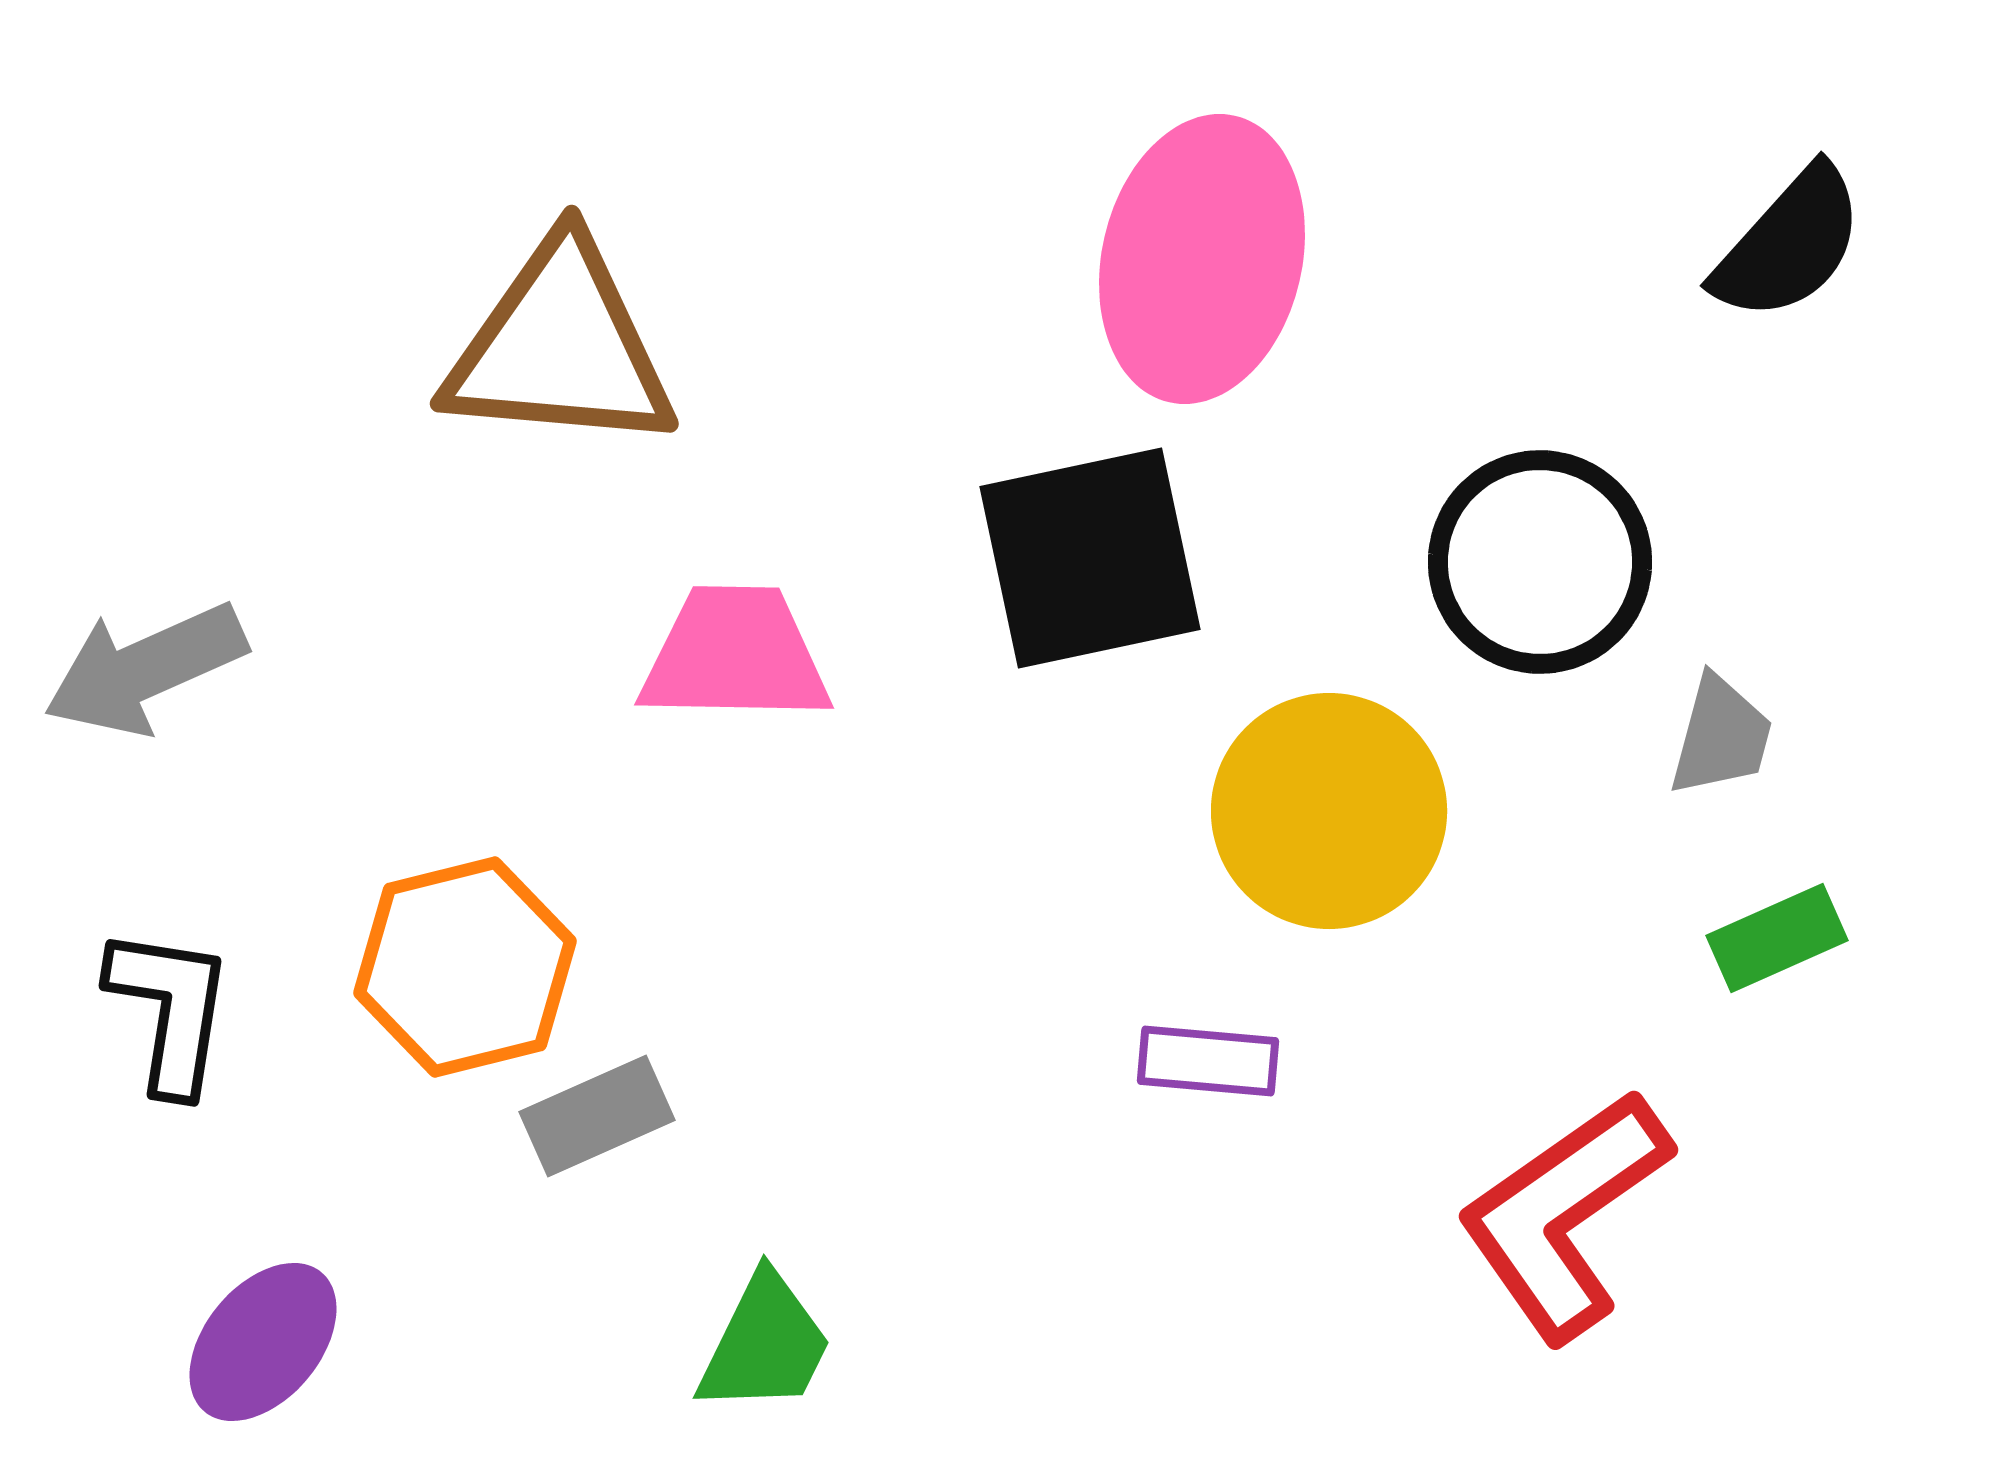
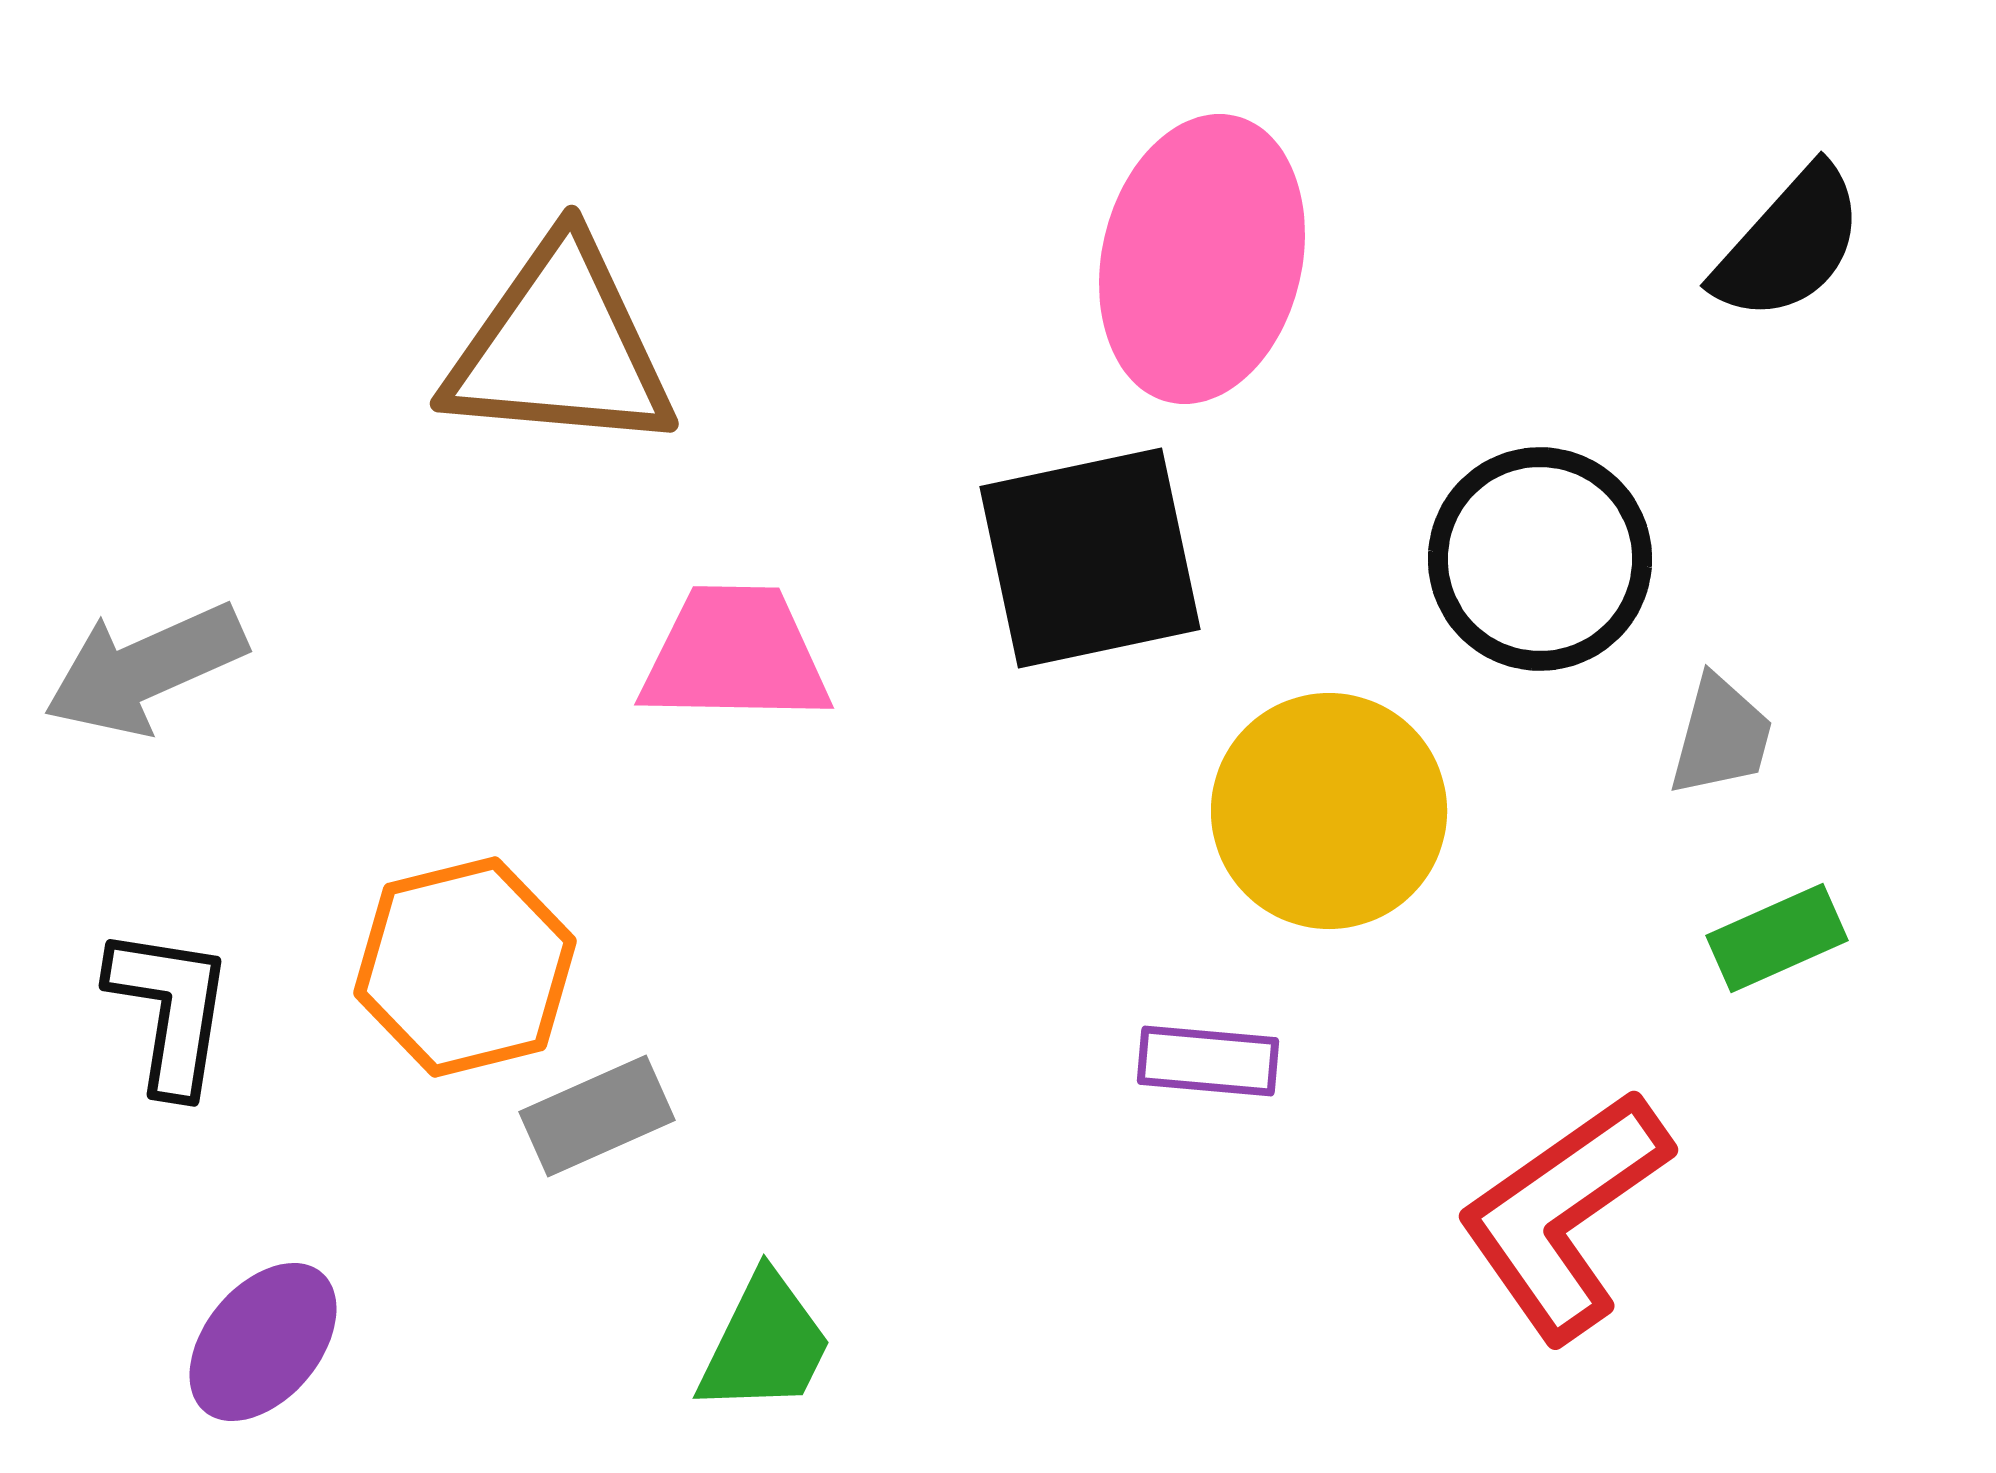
black circle: moved 3 px up
